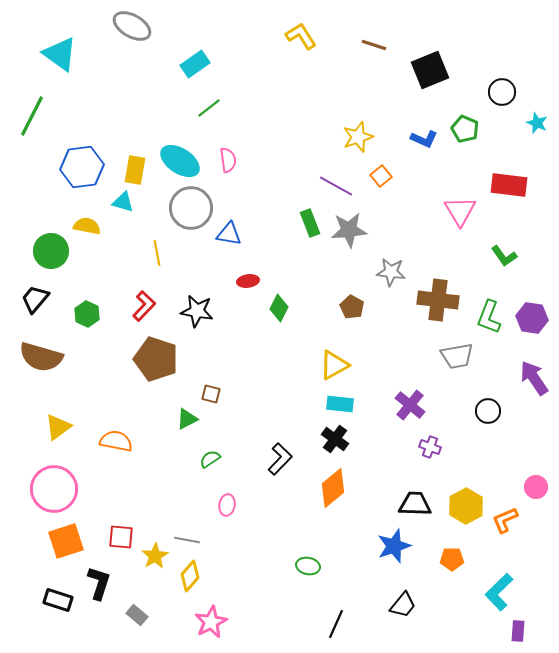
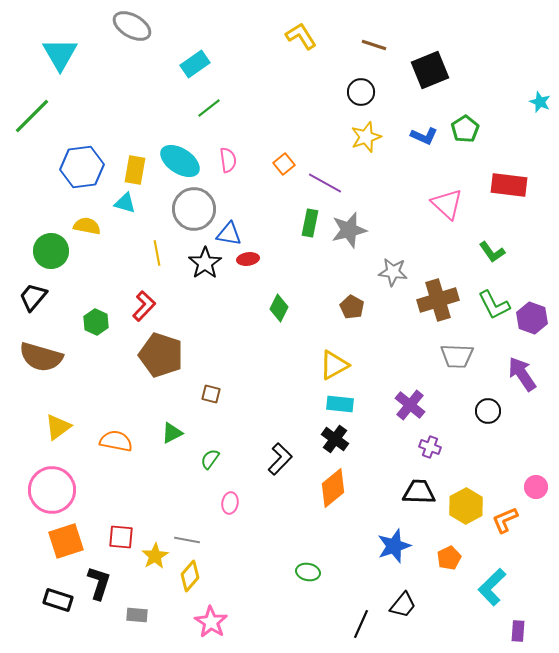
cyan triangle at (60, 54): rotated 24 degrees clockwise
black circle at (502, 92): moved 141 px left
green line at (32, 116): rotated 18 degrees clockwise
cyan star at (537, 123): moved 3 px right, 21 px up
green pentagon at (465, 129): rotated 16 degrees clockwise
yellow star at (358, 137): moved 8 px right
blue L-shape at (424, 139): moved 3 px up
orange square at (381, 176): moved 97 px left, 12 px up
purple line at (336, 186): moved 11 px left, 3 px up
cyan triangle at (123, 202): moved 2 px right, 1 px down
gray circle at (191, 208): moved 3 px right, 1 px down
pink triangle at (460, 211): moved 13 px left, 7 px up; rotated 16 degrees counterclockwise
green rectangle at (310, 223): rotated 32 degrees clockwise
gray star at (349, 230): rotated 9 degrees counterclockwise
green L-shape at (504, 256): moved 12 px left, 4 px up
gray star at (391, 272): moved 2 px right
red ellipse at (248, 281): moved 22 px up
black trapezoid at (35, 299): moved 2 px left, 2 px up
brown cross at (438, 300): rotated 24 degrees counterclockwise
black star at (197, 311): moved 8 px right, 48 px up; rotated 28 degrees clockwise
green hexagon at (87, 314): moved 9 px right, 8 px down
green L-shape at (489, 317): moved 5 px right, 12 px up; rotated 48 degrees counterclockwise
purple hexagon at (532, 318): rotated 12 degrees clockwise
gray trapezoid at (457, 356): rotated 12 degrees clockwise
brown pentagon at (156, 359): moved 5 px right, 4 px up
purple arrow at (534, 378): moved 12 px left, 4 px up
green triangle at (187, 419): moved 15 px left, 14 px down
green semicircle at (210, 459): rotated 20 degrees counterclockwise
pink circle at (54, 489): moved 2 px left, 1 px down
black trapezoid at (415, 504): moved 4 px right, 12 px up
pink ellipse at (227, 505): moved 3 px right, 2 px up
orange pentagon at (452, 559): moved 3 px left, 1 px up; rotated 25 degrees counterclockwise
green ellipse at (308, 566): moved 6 px down
cyan L-shape at (499, 592): moved 7 px left, 5 px up
gray rectangle at (137, 615): rotated 35 degrees counterclockwise
pink star at (211, 622): rotated 12 degrees counterclockwise
black line at (336, 624): moved 25 px right
